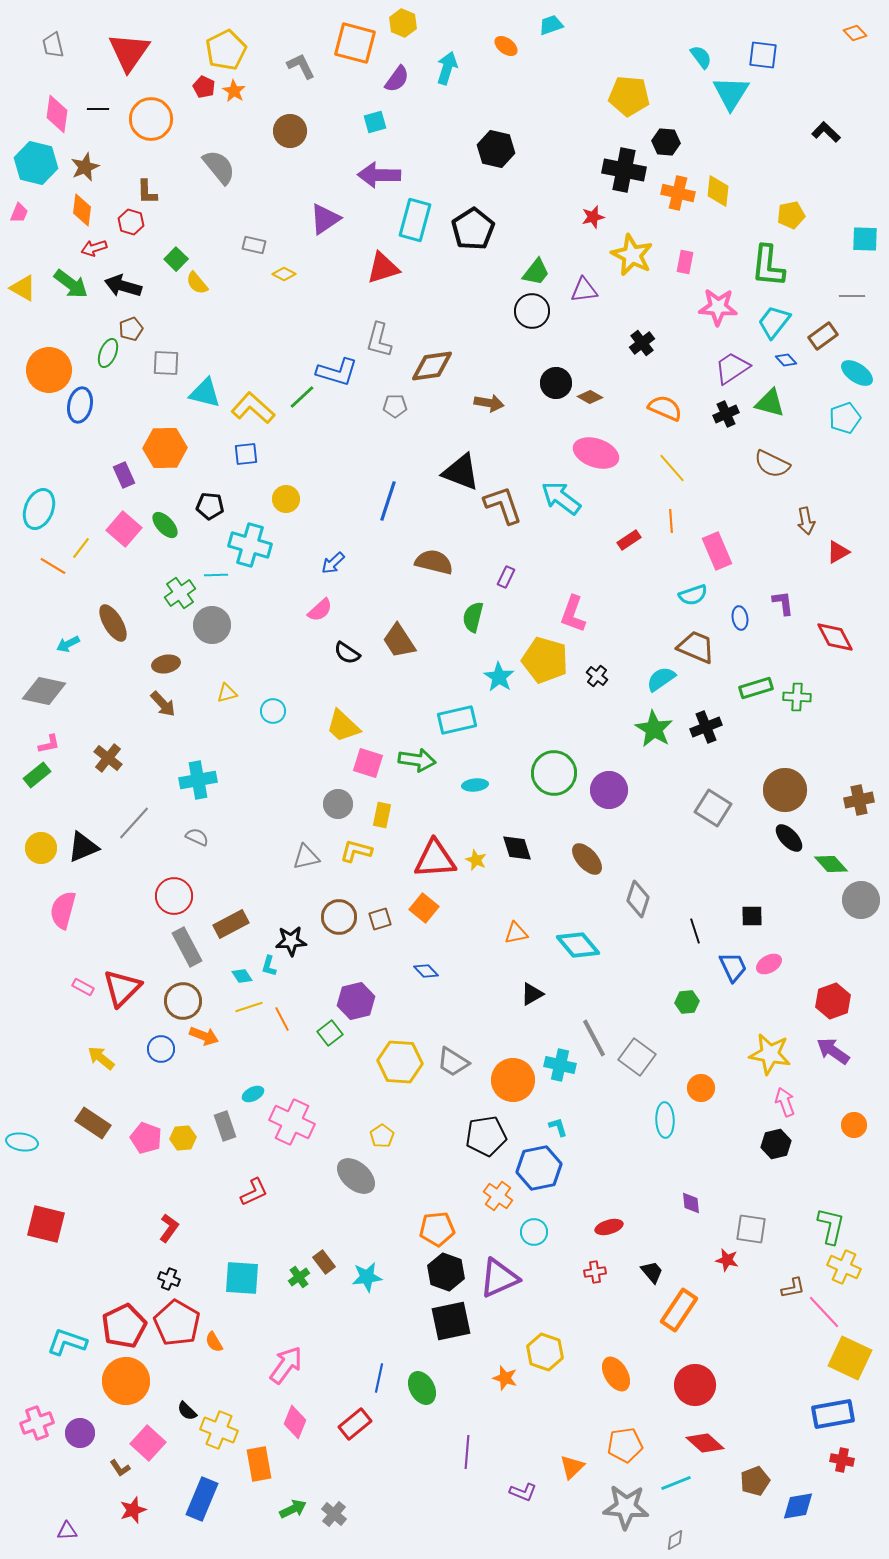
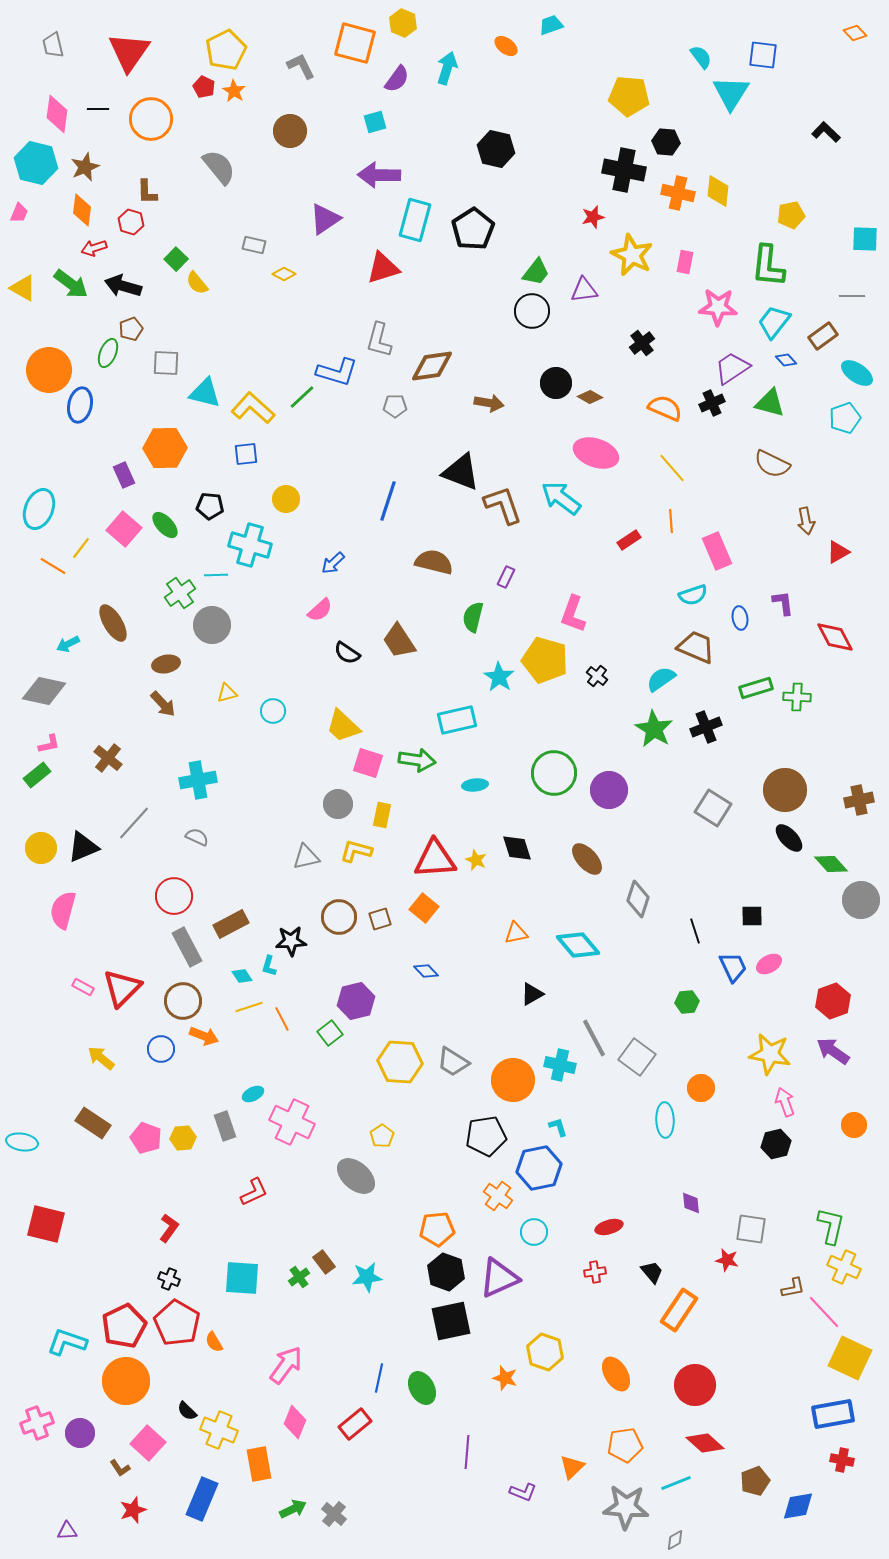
black cross at (726, 414): moved 14 px left, 11 px up
